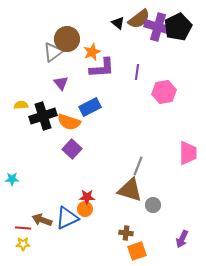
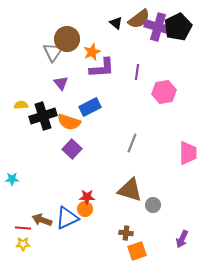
black triangle: moved 2 px left
gray triangle: rotated 20 degrees counterclockwise
gray line: moved 6 px left, 23 px up
